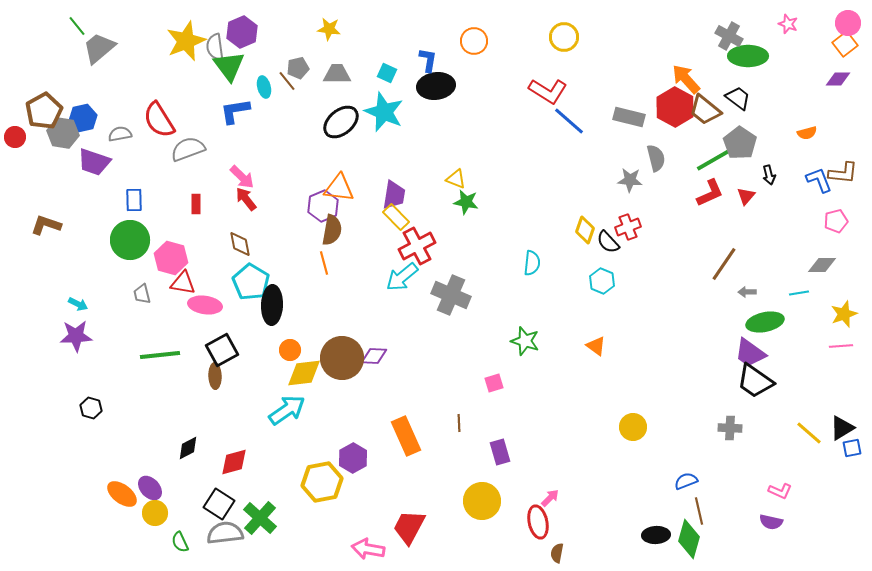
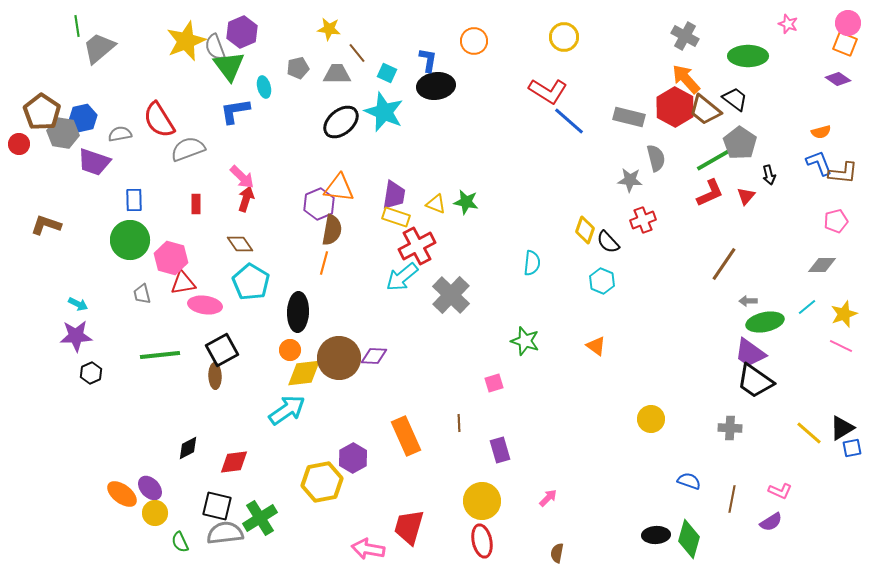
green line at (77, 26): rotated 30 degrees clockwise
gray cross at (729, 36): moved 44 px left
orange square at (845, 44): rotated 30 degrees counterclockwise
gray semicircle at (215, 47): rotated 12 degrees counterclockwise
purple diamond at (838, 79): rotated 35 degrees clockwise
brown line at (287, 81): moved 70 px right, 28 px up
black trapezoid at (738, 98): moved 3 px left, 1 px down
brown pentagon at (44, 111): moved 2 px left, 1 px down; rotated 9 degrees counterclockwise
orange semicircle at (807, 133): moved 14 px right, 1 px up
red circle at (15, 137): moved 4 px right, 7 px down
yellow triangle at (456, 179): moved 20 px left, 25 px down
blue L-shape at (819, 180): moved 17 px up
red arrow at (246, 199): rotated 55 degrees clockwise
purple hexagon at (323, 206): moved 4 px left, 2 px up
yellow rectangle at (396, 217): rotated 28 degrees counterclockwise
red cross at (628, 227): moved 15 px right, 7 px up
brown diamond at (240, 244): rotated 24 degrees counterclockwise
orange line at (324, 263): rotated 30 degrees clockwise
red triangle at (183, 283): rotated 20 degrees counterclockwise
gray arrow at (747, 292): moved 1 px right, 9 px down
cyan line at (799, 293): moved 8 px right, 14 px down; rotated 30 degrees counterclockwise
gray cross at (451, 295): rotated 21 degrees clockwise
black ellipse at (272, 305): moved 26 px right, 7 px down
pink line at (841, 346): rotated 30 degrees clockwise
brown circle at (342, 358): moved 3 px left
black hexagon at (91, 408): moved 35 px up; rotated 20 degrees clockwise
yellow circle at (633, 427): moved 18 px right, 8 px up
purple rectangle at (500, 452): moved 2 px up
red diamond at (234, 462): rotated 8 degrees clockwise
blue semicircle at (686, 481): moved 3 px right; rotated 40 degrees clockwise
pink arrow at (550, 498): moved 2 px left
black square at (219, 504): moved 2 px left, 2 px down; rotated 20 degrees counterclockwise
brown line at (699, 511): moved 33 px right, 12 px up; rotated 24 degrees clockwise
green cross at (260, 518): rotated 16 degrees clockwise
red ellipse at (538, 522): moved 56 px left, 19 px down
purple semicircle at (771, 522): rotated 45 degrees counterclockwise
red trapezoid at (409, 527): rotated 12 degrees counterclockwise
